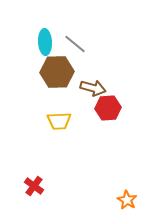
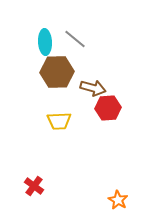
gray line: moved 5 px up
orange star: moved 9 px left
